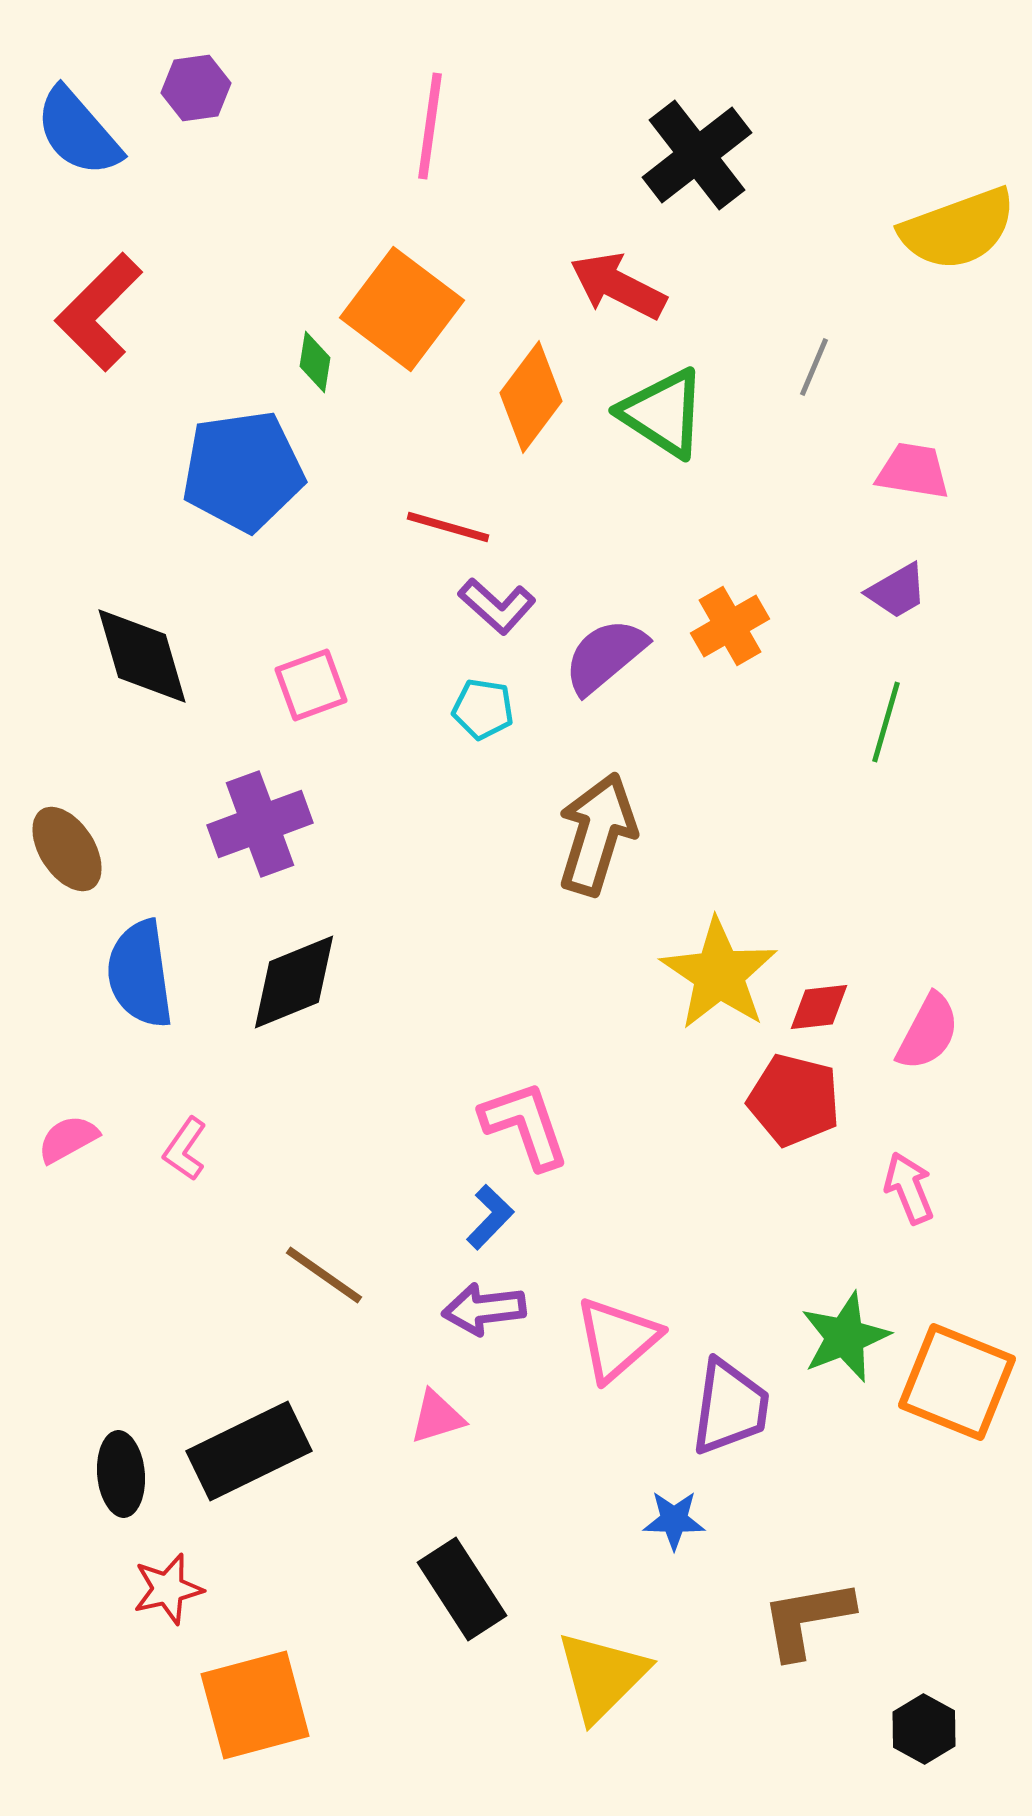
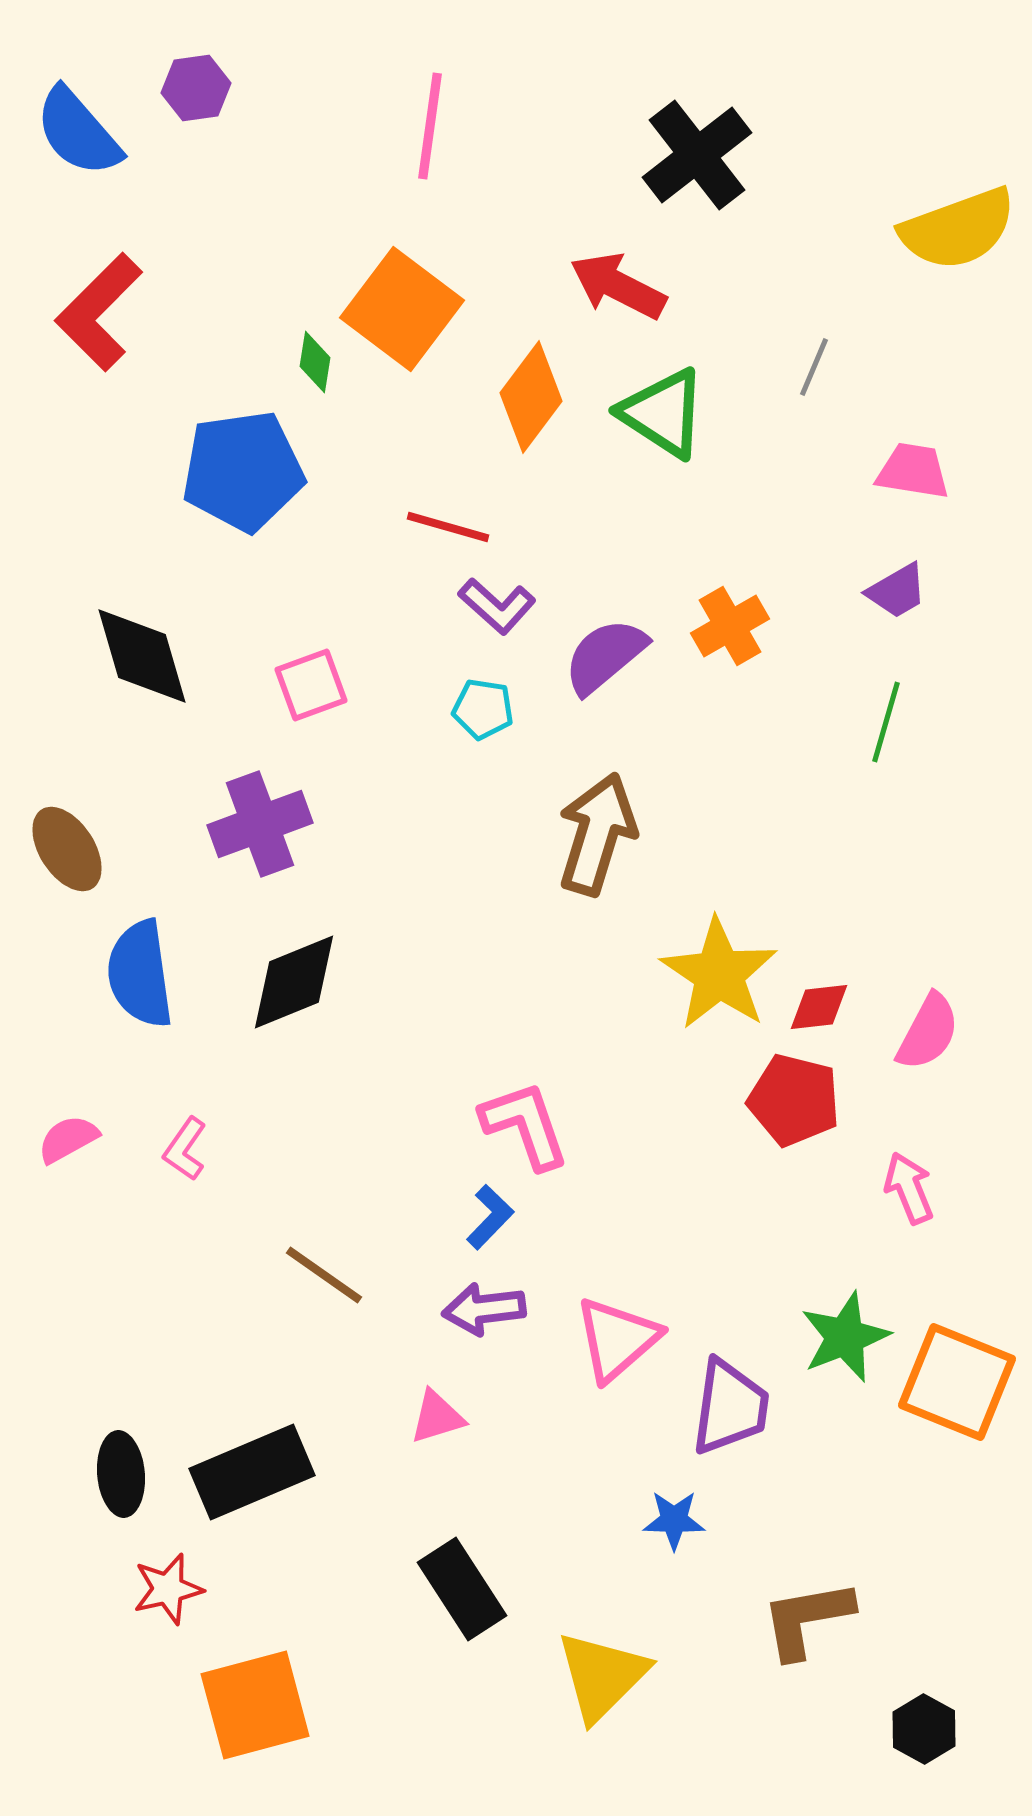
black rectangle at (249, 1451): moved 3 px right, 21 px down; rotated 3 degrees clockwise
